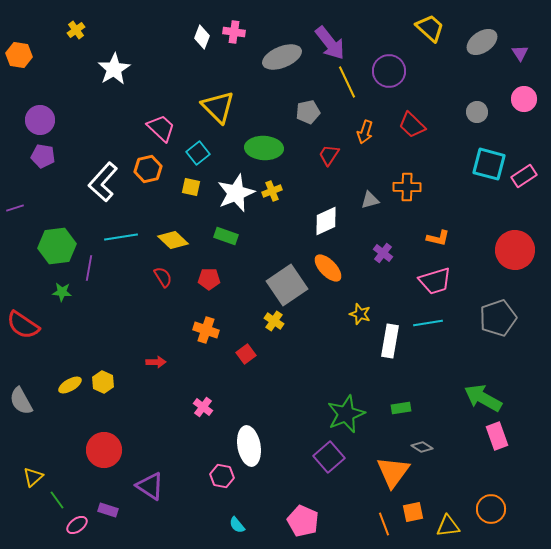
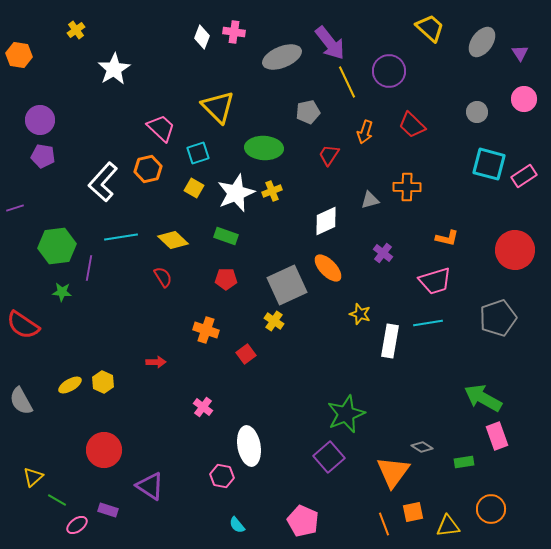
gray ellipse at (482, 42): rotated 20 degrees counterclockwise
cyan square at (198, 153): rotated 20 degrees clockwise
yellow square at (191, 187): moved 3 px right, 1 px down; rotated 18 degrees clockwise
orange L-shape at (438, 238): moved 9 px right
red pentagon at (209, 279): moved 17 px right
gray square at (287, 285): rotated 9 degrees clockwise
green rectangle at (401, 408): moved 63 px right, 54 px down
green line at (57, 500): rotated 24 degrees counterclockwise
